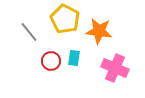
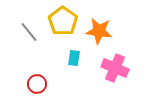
yellow pentagon: moved 2 px left, 2 px down; rotated 8 degrees clockwise
red circle: moved 14 px left, 23 px down
